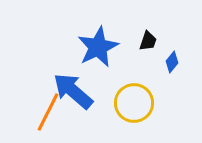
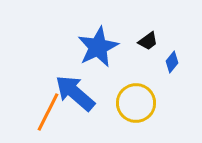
black trapezoid: rotated 35 degrees clockwise
blue arrow: moved 2 px right, 2 px down
yellow circle: moved 2 px right
